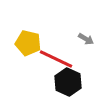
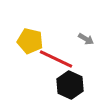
yellow pentagon: moved 2 px right, 2 px up
black hexagon: moved 2 px right, 3 px down
